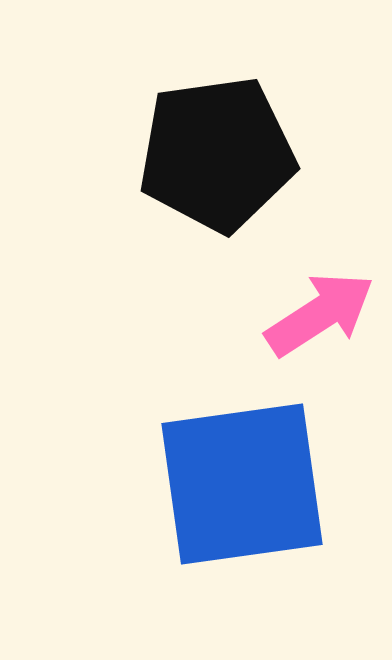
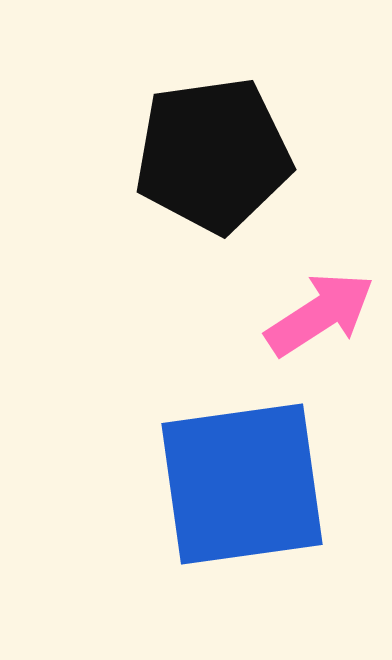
black pentagon: moved 4 px left, 1 px down
